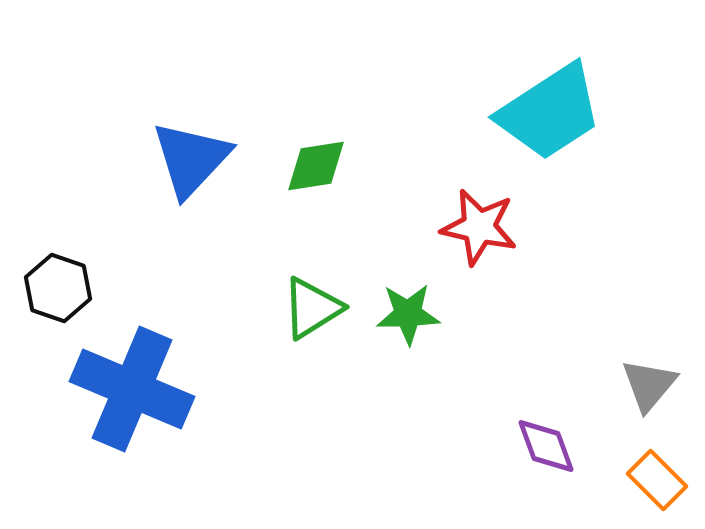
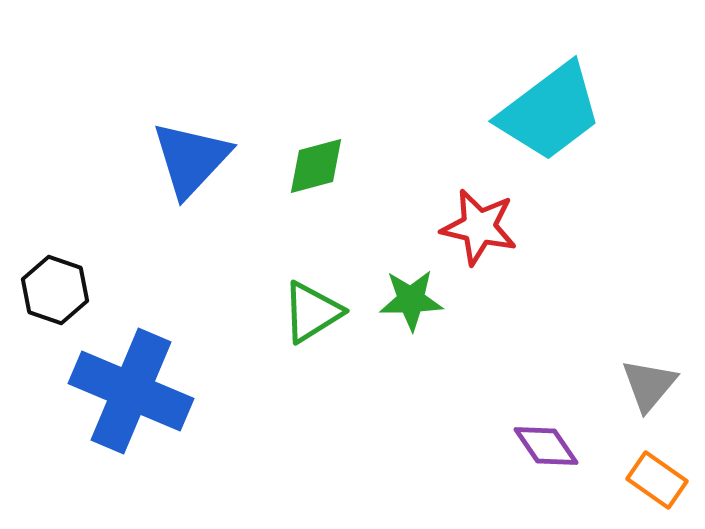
cyan trapezoid: rotated 4 degrees counterclockwise
green diamond: rotated 6 degrees counterclockwise
black hexagon: moved 3 px left, 2 px down
green triangle: moved 4 px down
green star: moved 3 px right, 14 px up
blue cross: moved 1 px left, 2 px down
purple diamond: rotated 14 degrees counterclockwise
orange rectangle: rotated 10 degrees counterclockwise
